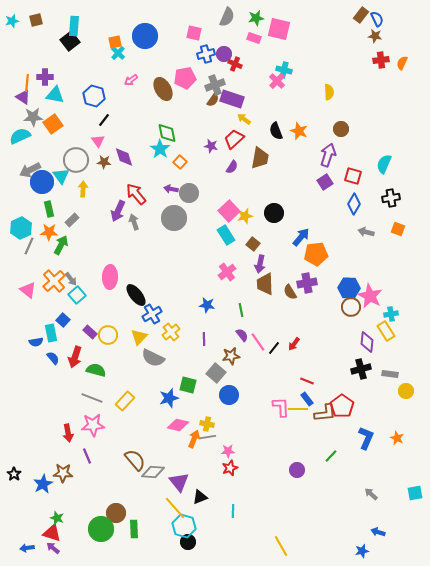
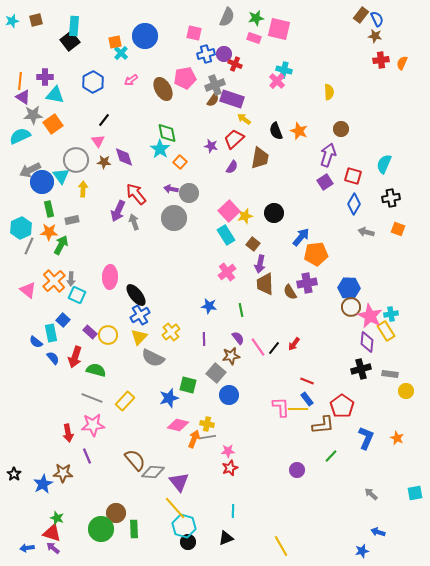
cyan cross at (118, 53): moved 3 px right
orange line at (27, 83): moved 7 px left, 2 px up
blue hexagon at (94, 96): moved 1 px left, 14 px up; rotated 15 degrees clockwise
gray star at (33, 117): moved 2 px up
gray rectangle at (72, 220): rotated 32 degrees clockwise
gray arrow at (71, 279): rotated 40 degrees clockwise
cyan square at (77, 295): rotated 24 degrees counterclockwise
pink star at (370, 296): moved 20 px down
blue star at (207, 305): moved 2 px right, 1 px down
blue cross at (152, 314): moved 12 px left, 1 px down
purple semicircle at (242, 335): moved 4 px left, 3 px down
blue semicircle at (36, 342): rotated 48 degrees clockwise
pink line at (258, 342): moved 5 px down
brown L-shape at (325, 413): moved 2 px left, 12 px down
black triangle at (200, 497): moved 26 px right, 41 px down
